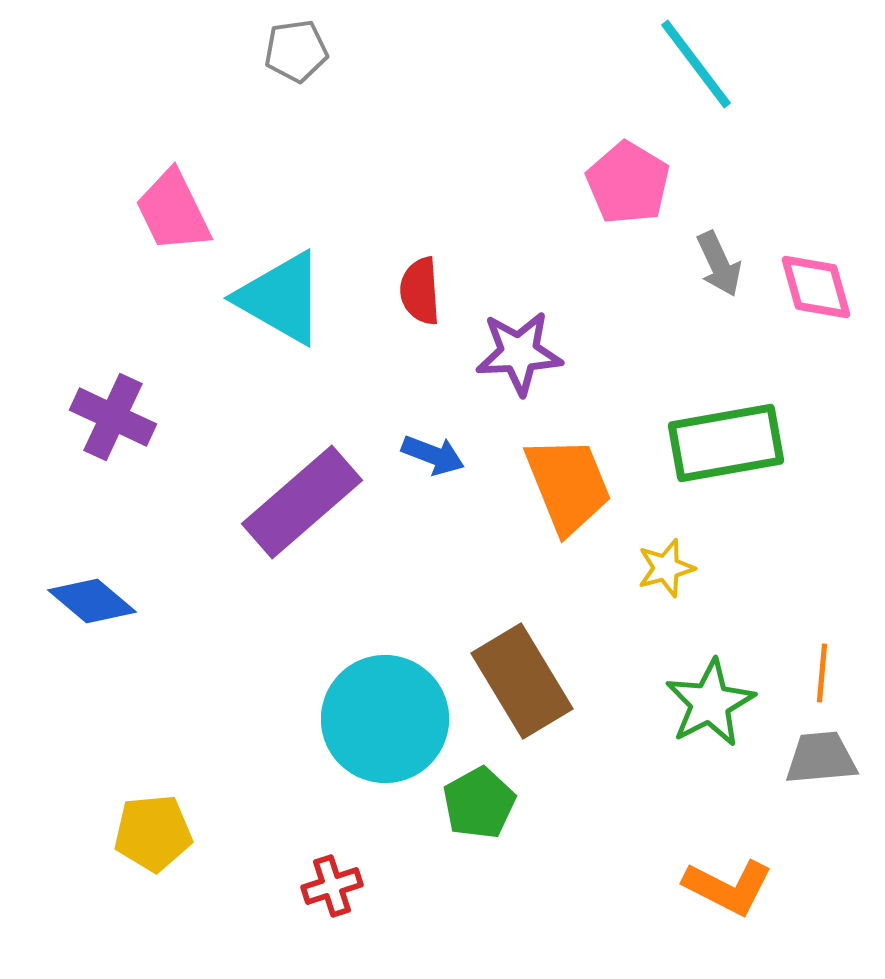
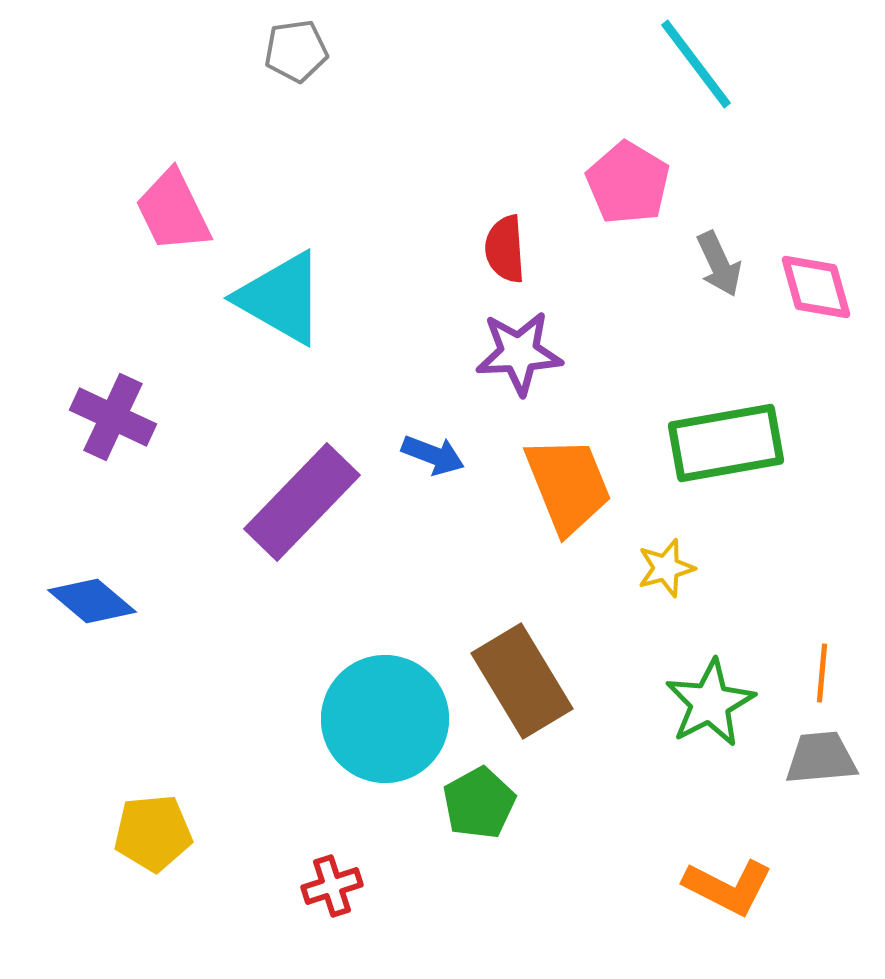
red semicircle: moved 85 px right, 42 px up
purple rectangle: rotated 5 degrees counterclockwise
